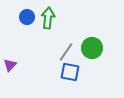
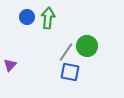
green circle: moved 5 px left, 2 px up
